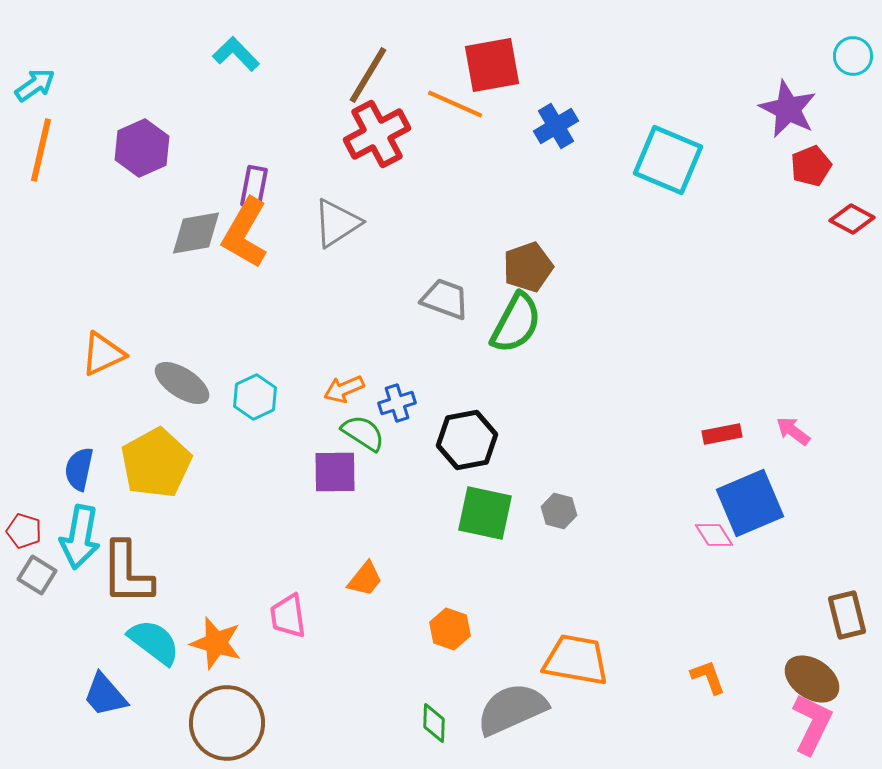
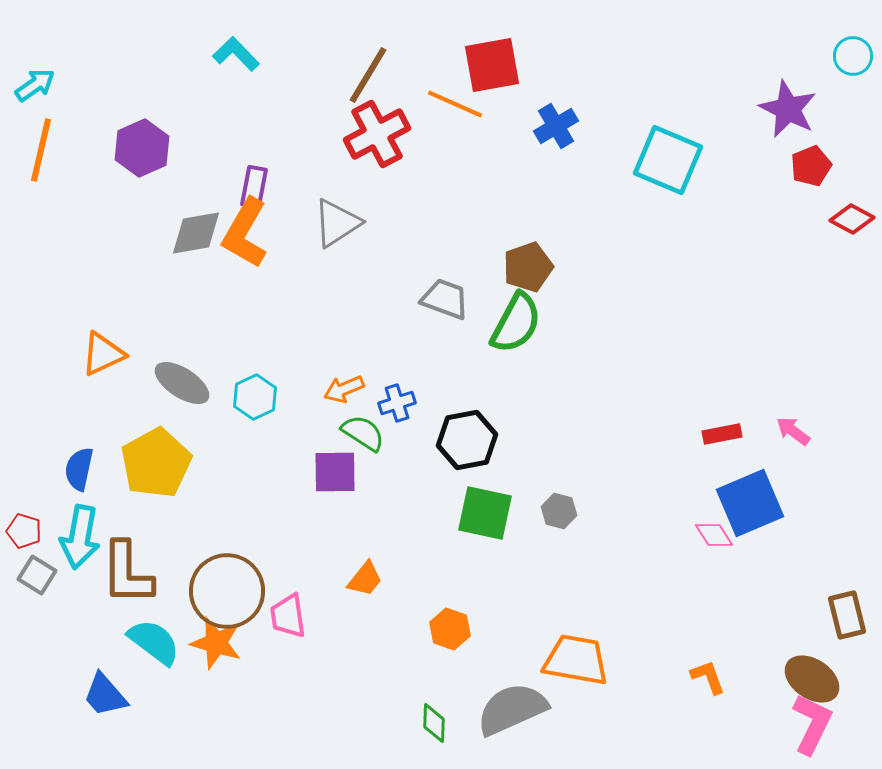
brown circle at (227, 723): moved 132 px up
